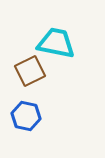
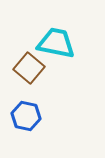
brown square: moved 1 px left, 3 px up; rotated 24 degrees counterclockwise
